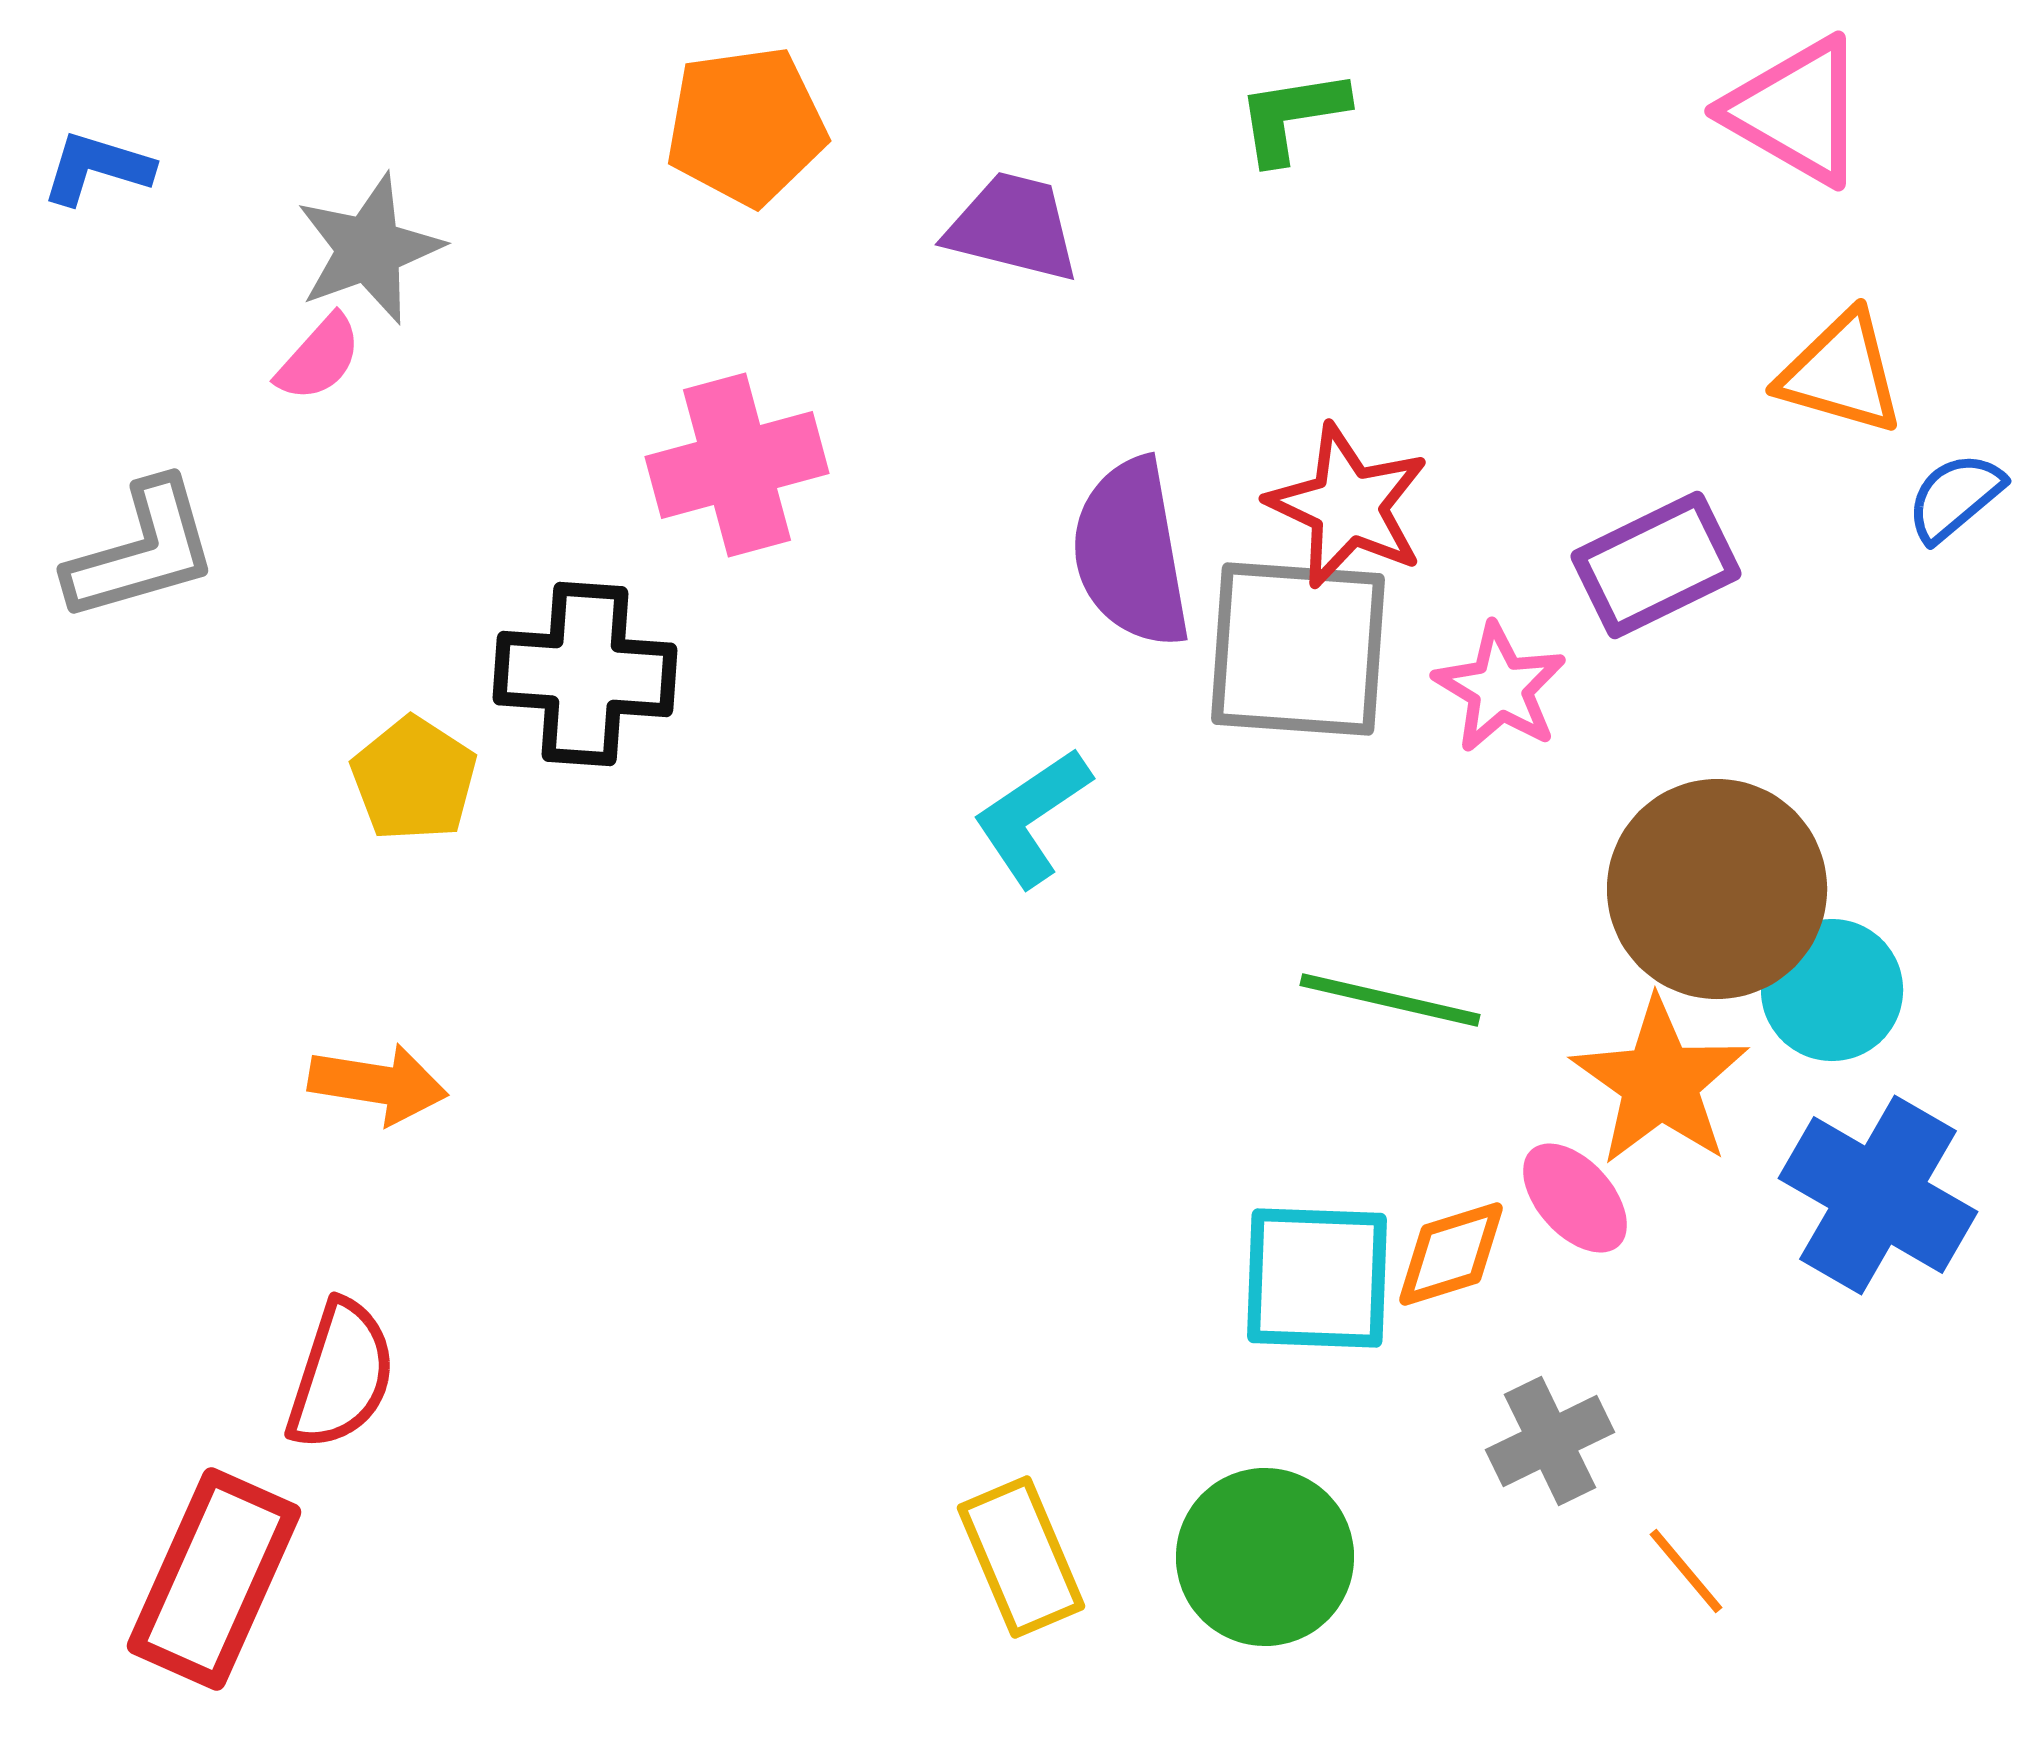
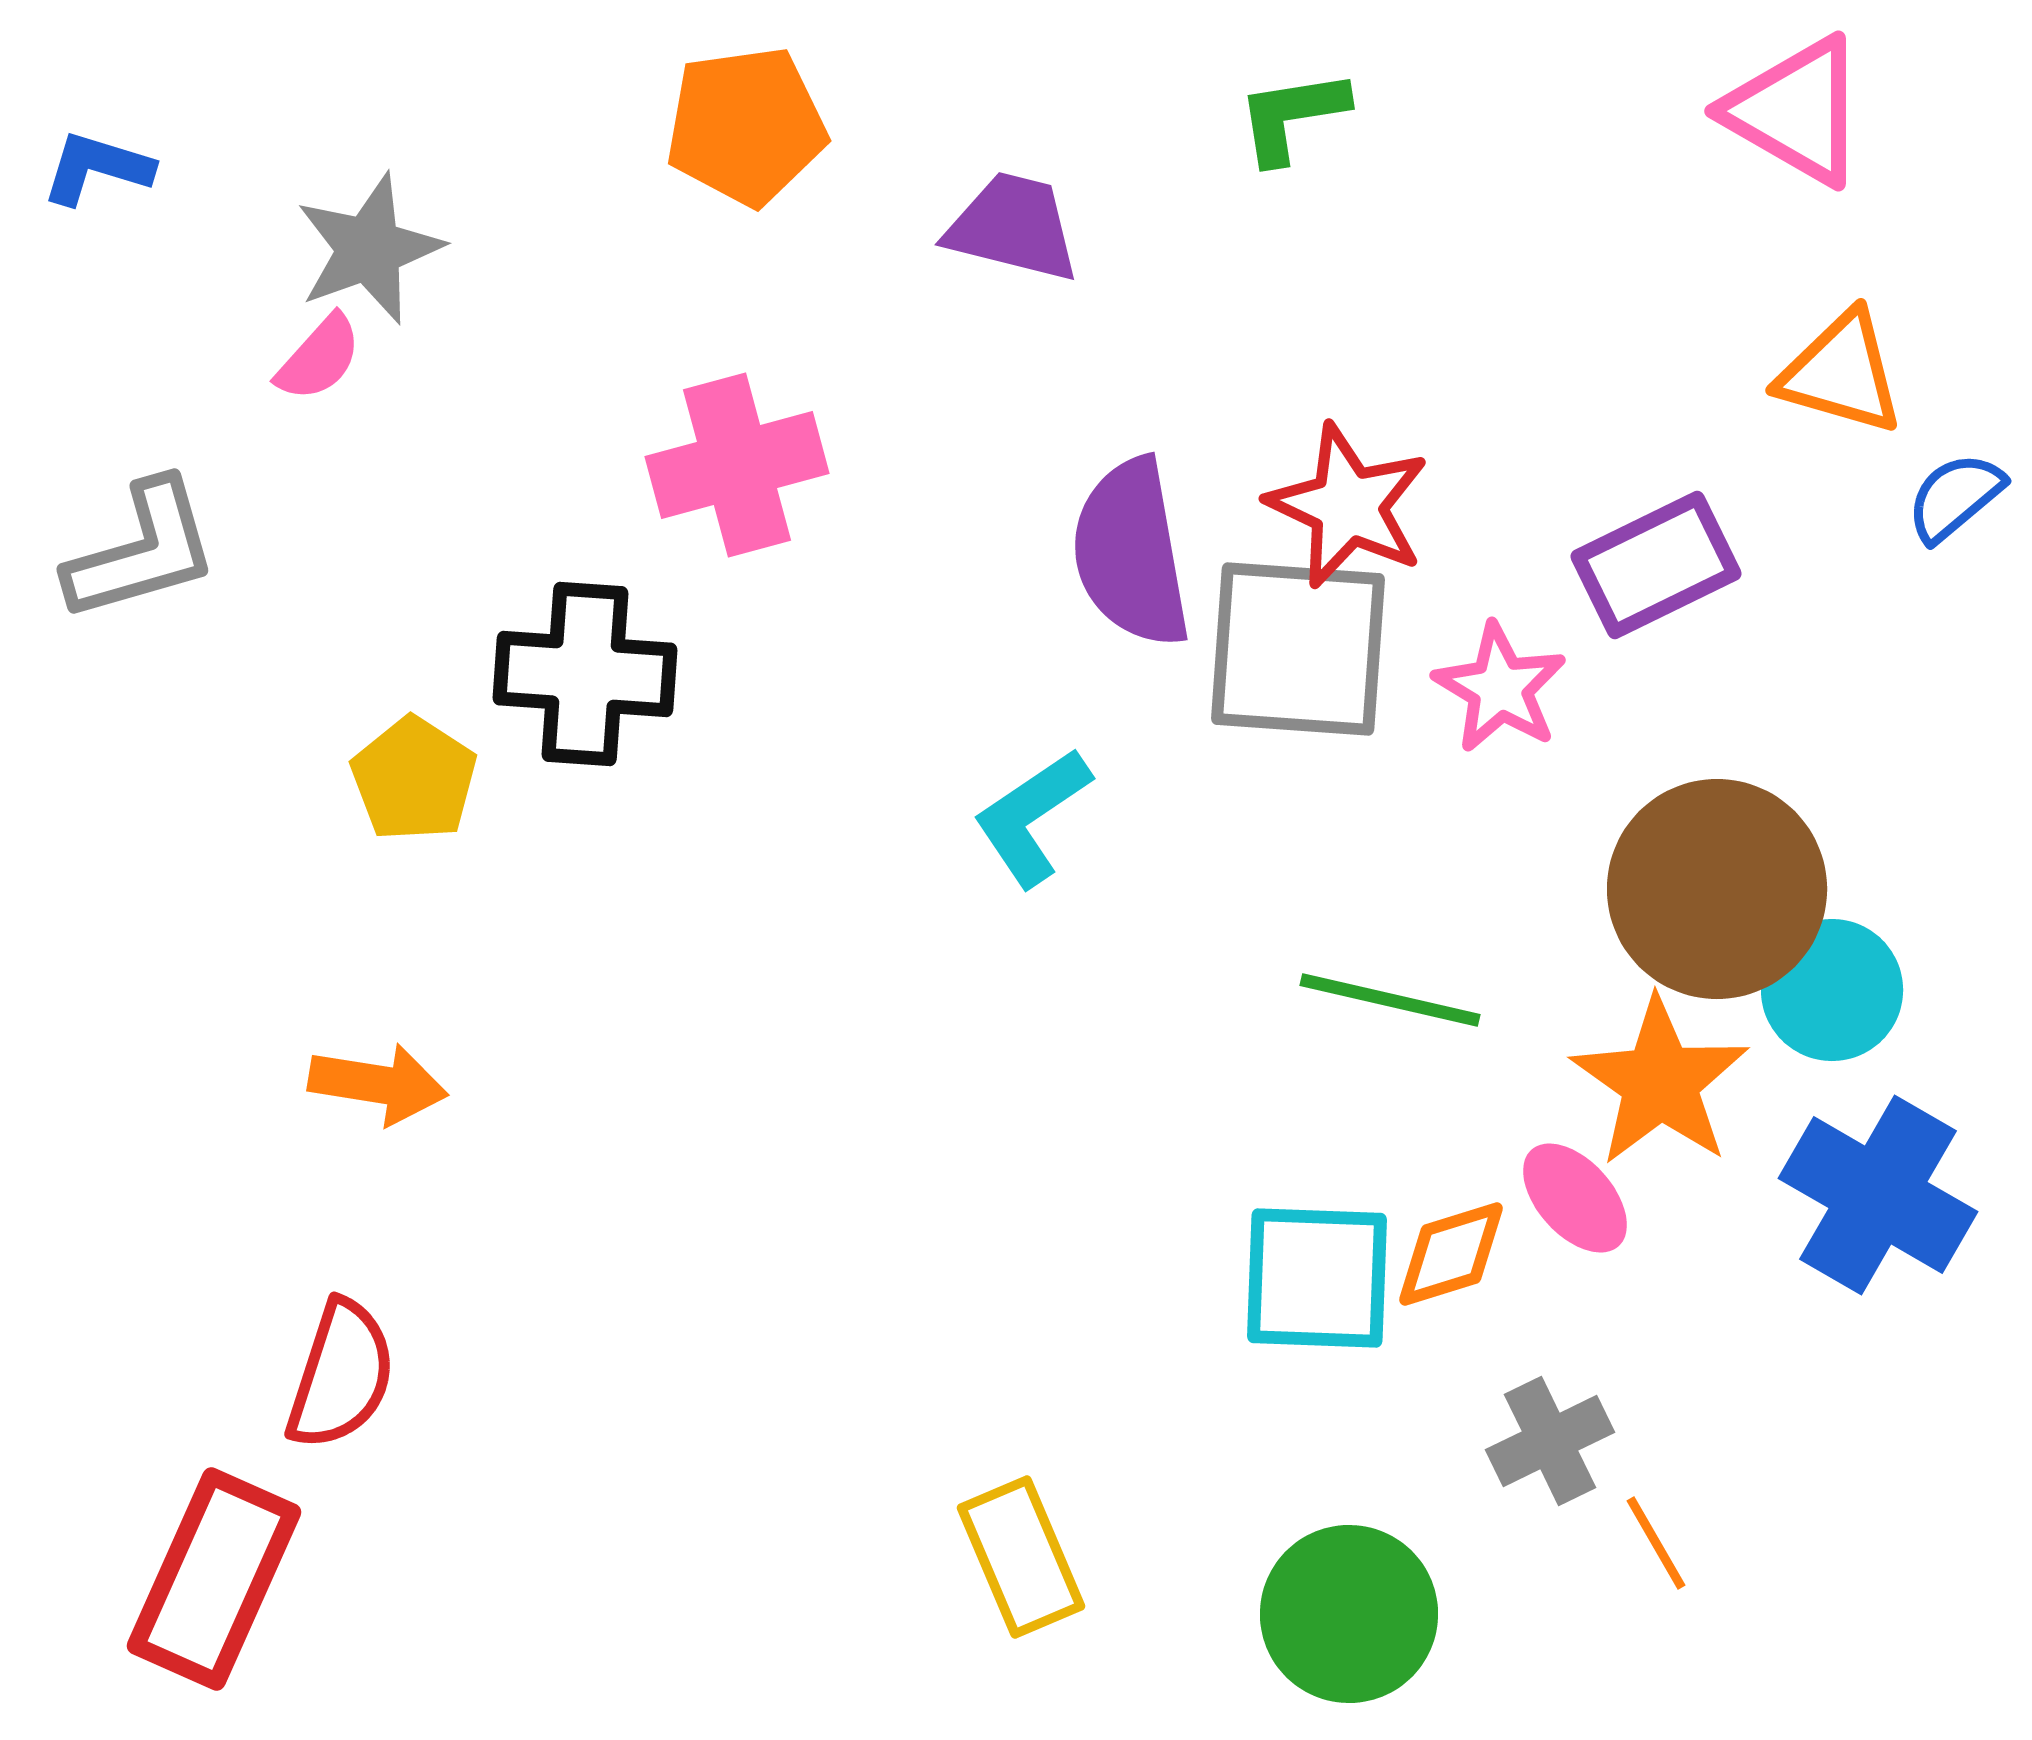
green circle: moved 84 px right, 57 px down
orange line: moved 30 px left, 28 px up; rotated 10 degrees clockwise
